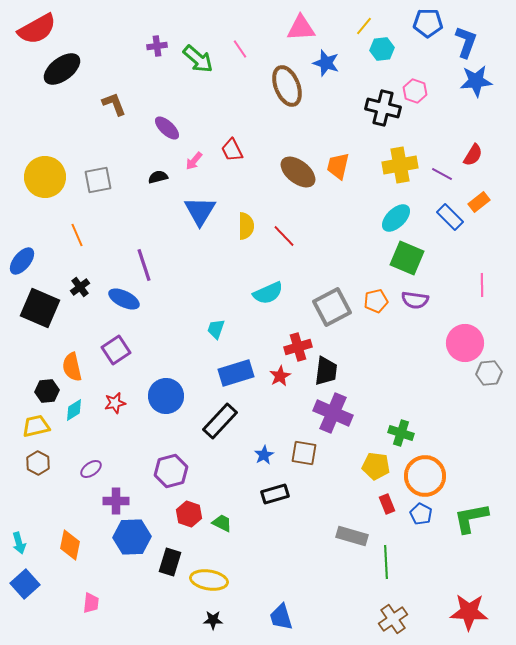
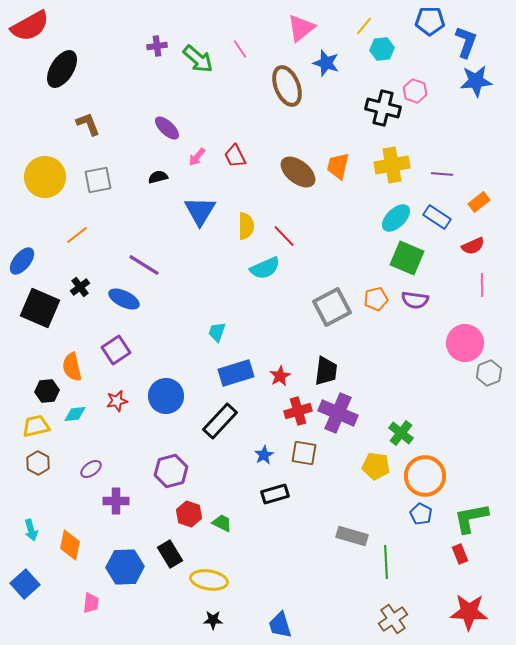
blue pentagon at (428, 23): moved 2 px right, 2 px up
pink triangle at (301, 28): rotated 36 degrees counterclockwise
red semicircle at (37, 29): moved 7 px left, 3 px up
black ellipse at (62, 69): rotated 21 degrees counterclockwise
brown L-shape at (114, 104): moved 26 px left, 20 px down
red trapezoid at (232, 150): moved 3 px right, 6 px down
red semicircle at (473, 155): moved 91 px down; rotated 35 degrees clockwise
pink arrow at (194, 161): moved 3 px right, 4 px up
yellow cross at (400, 165): moved 8 px left
purple line at (442, 174): rotated 25 degrees counterclockwise
blue rectangle at (450, 217): moved 13 px left; rotated 12 degrees counterclockwise
orange line at (77, 235): rotated 75 degrees clockwise
purple line at (144, 265): rotated 40 degrees counterclockwise
cyan semicircle at (268, 293): moved 3 px left, 25 px up
orange pentagon at (376, 301): moved 2 px up
cyan trapezoid at (216, 329): moved 1 px right, 3 px down
red cross at (298, 347): moved 64 px down
gray hexagon at (489, 373): rotated 15 degrees counterclockwise
red star at (115, 403): moved 2 px right, 2 px up
cyan diamond at (74, 410): moved 1 px right, 4 px down; rotated 25 degrees clockwise
purple cross at (333, 413): moved 5 px right
green cross at (401, 433): rotated 20 degrees clockwise
red rectangle at (387, 504): moved 73 px right, 50 px down
blue hexagon at (132, 537): moved 7 px left, 30 px down
cyan arrow at (19, 543): moved 12 px right, 13 px up
black rectangle at (170, 562): moved 8 px up; rotated 48 degrees counterclockwise
blue trapezoid at (281, 617): moved 1 px left, 8 px down
